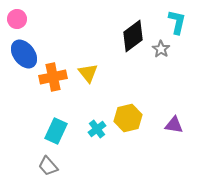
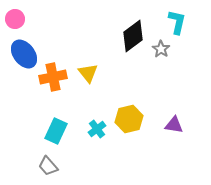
pink circle: moved 2 px left
yellow hexagon: moved 1 px right, 1 px down
